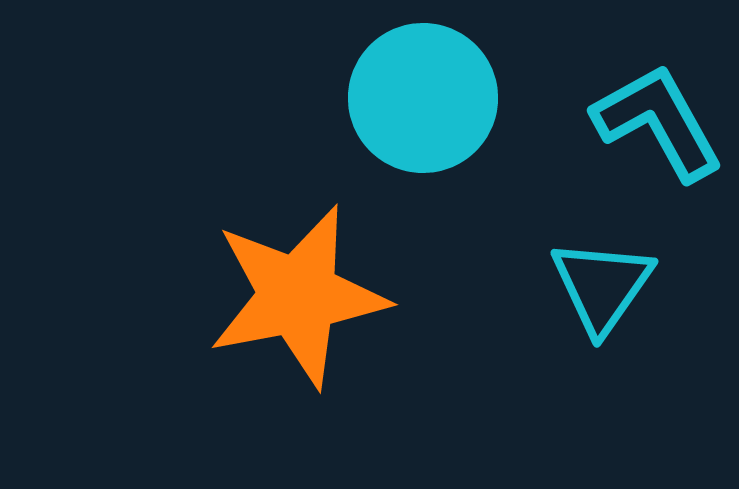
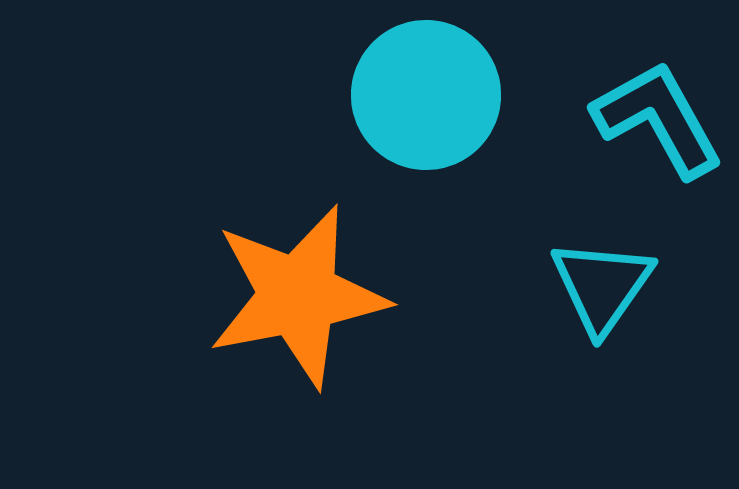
cyan circle: moved 3 px right, 3 px up
cyan L-shape: moved 3 px up
